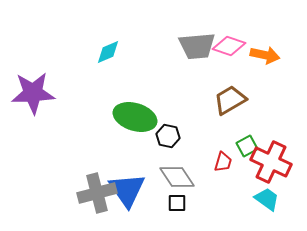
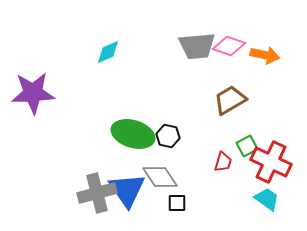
green ellipse: moved 2 px left, 17 px down
gray diamond: moved 17 px left
